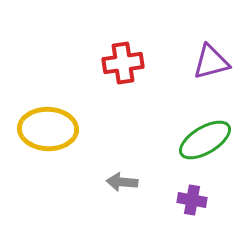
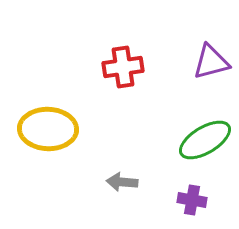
red cross: moved 4 px down
